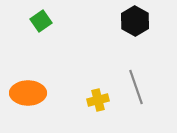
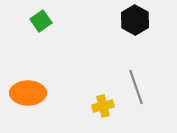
black hexagon: moved 1 px up
yellow cross: moved 5 px right, 6 px down
